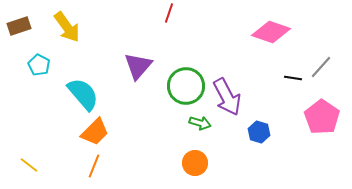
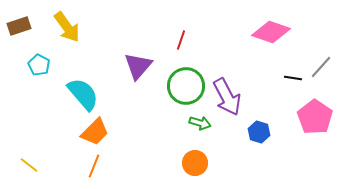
red line: moved 12 px right, 27 px down
pink pentagon: moved 7 px left
